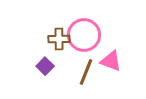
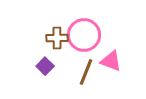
brown cross: moved 2 px left, 1 px up
